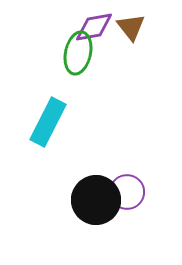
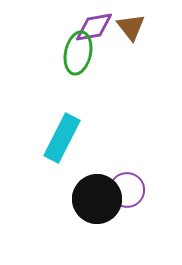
cyan rectangle: moved 14 px right, 16 px down
purple circle: moved 2 px up
black circle: moved 1 px right, 1 px up
